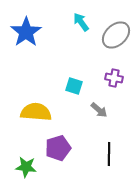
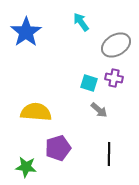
gray ellipse: moved 10 px down; rotated 12 degrees clockwise
cyan square: moved 15 px right, 3 px up
